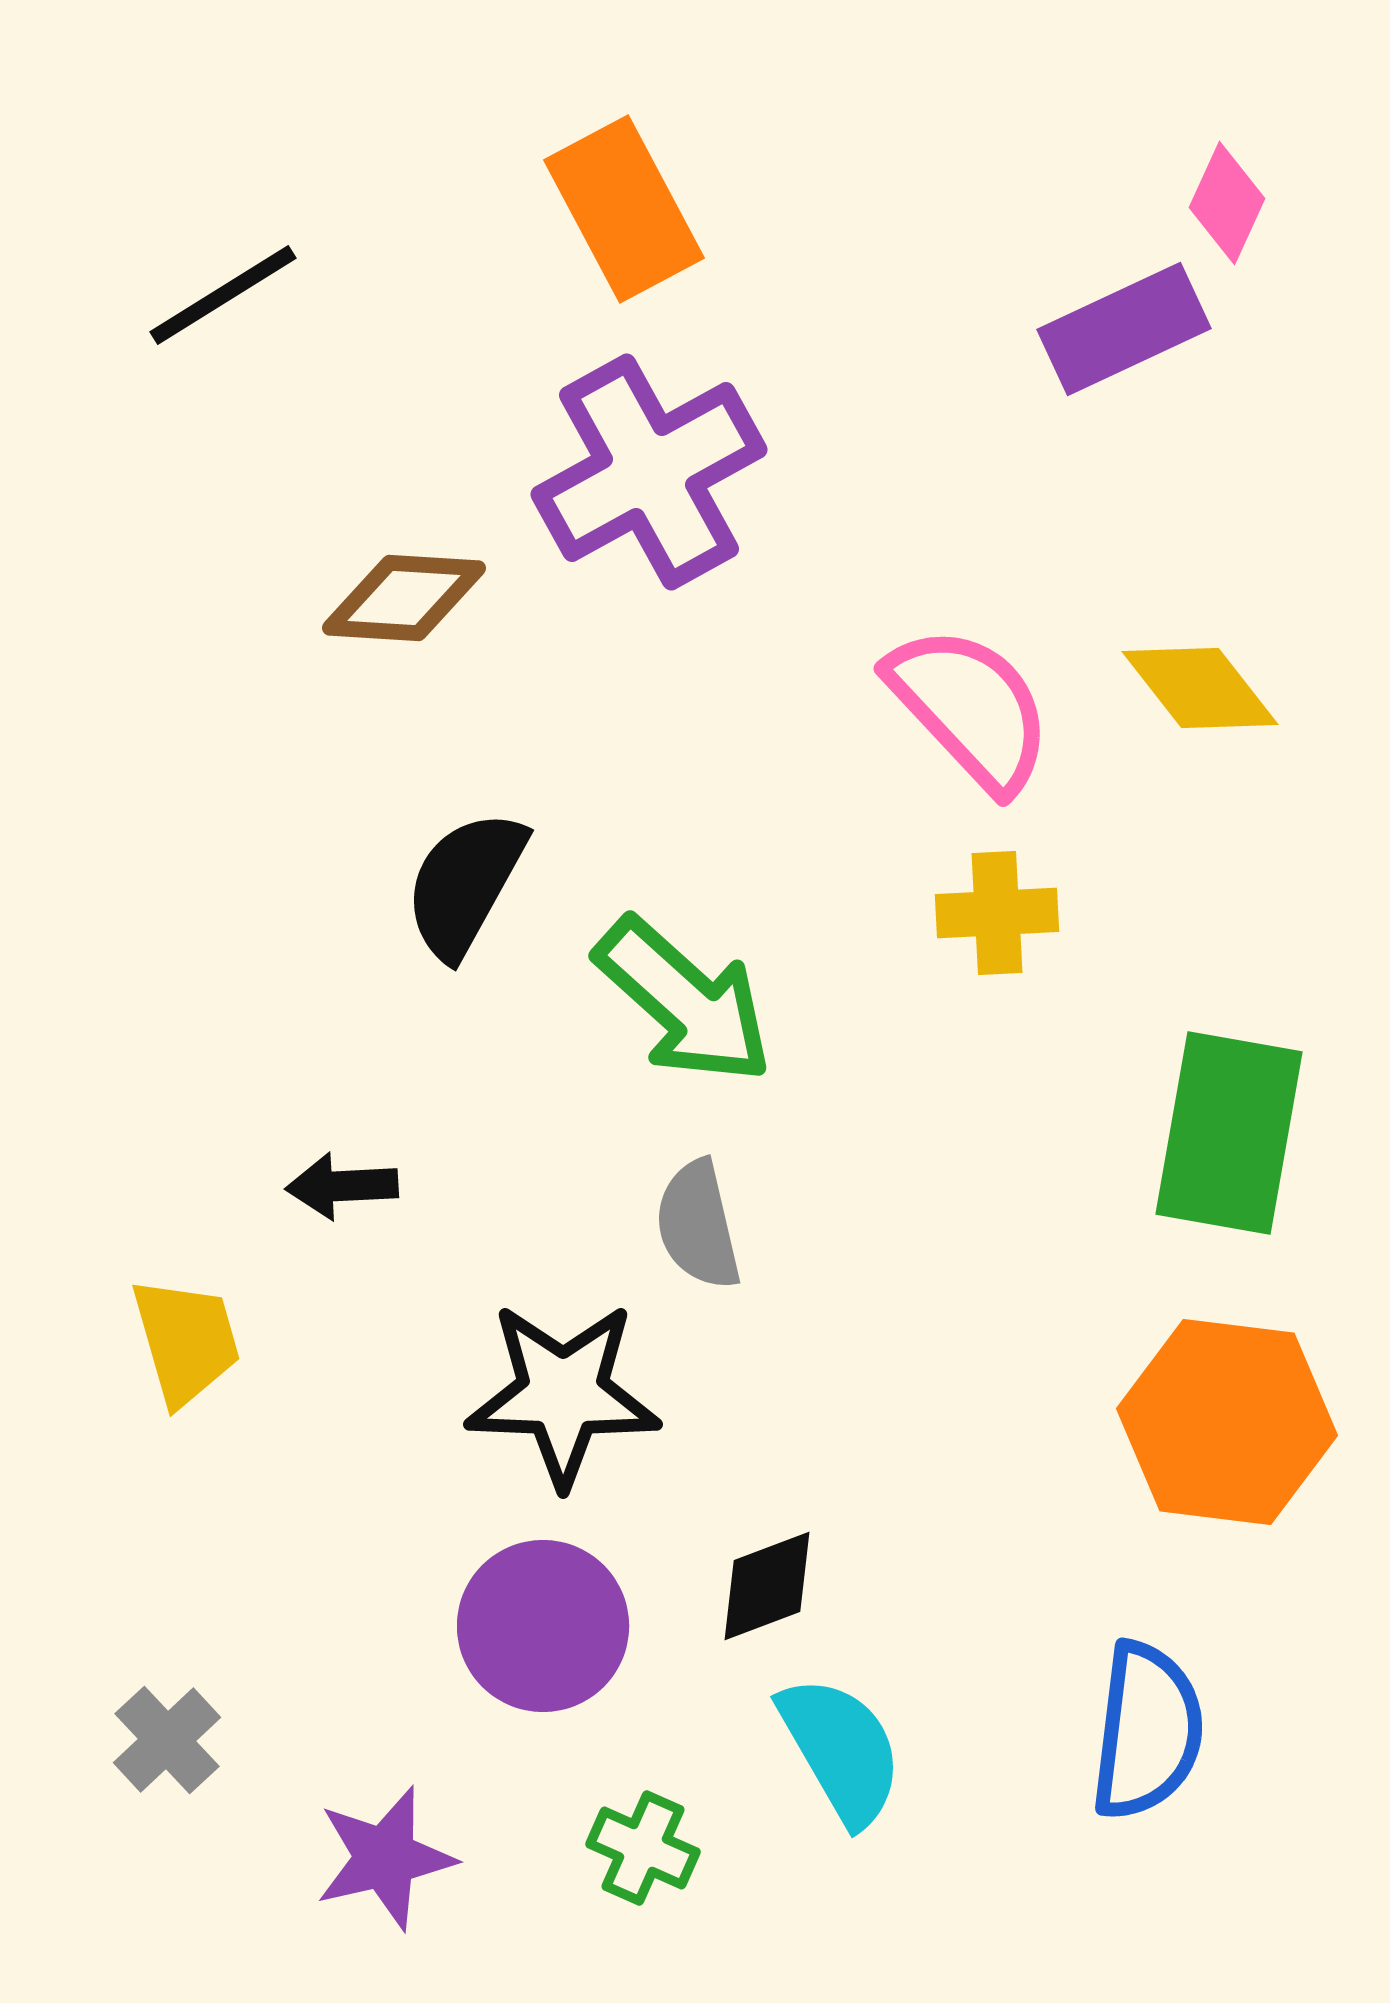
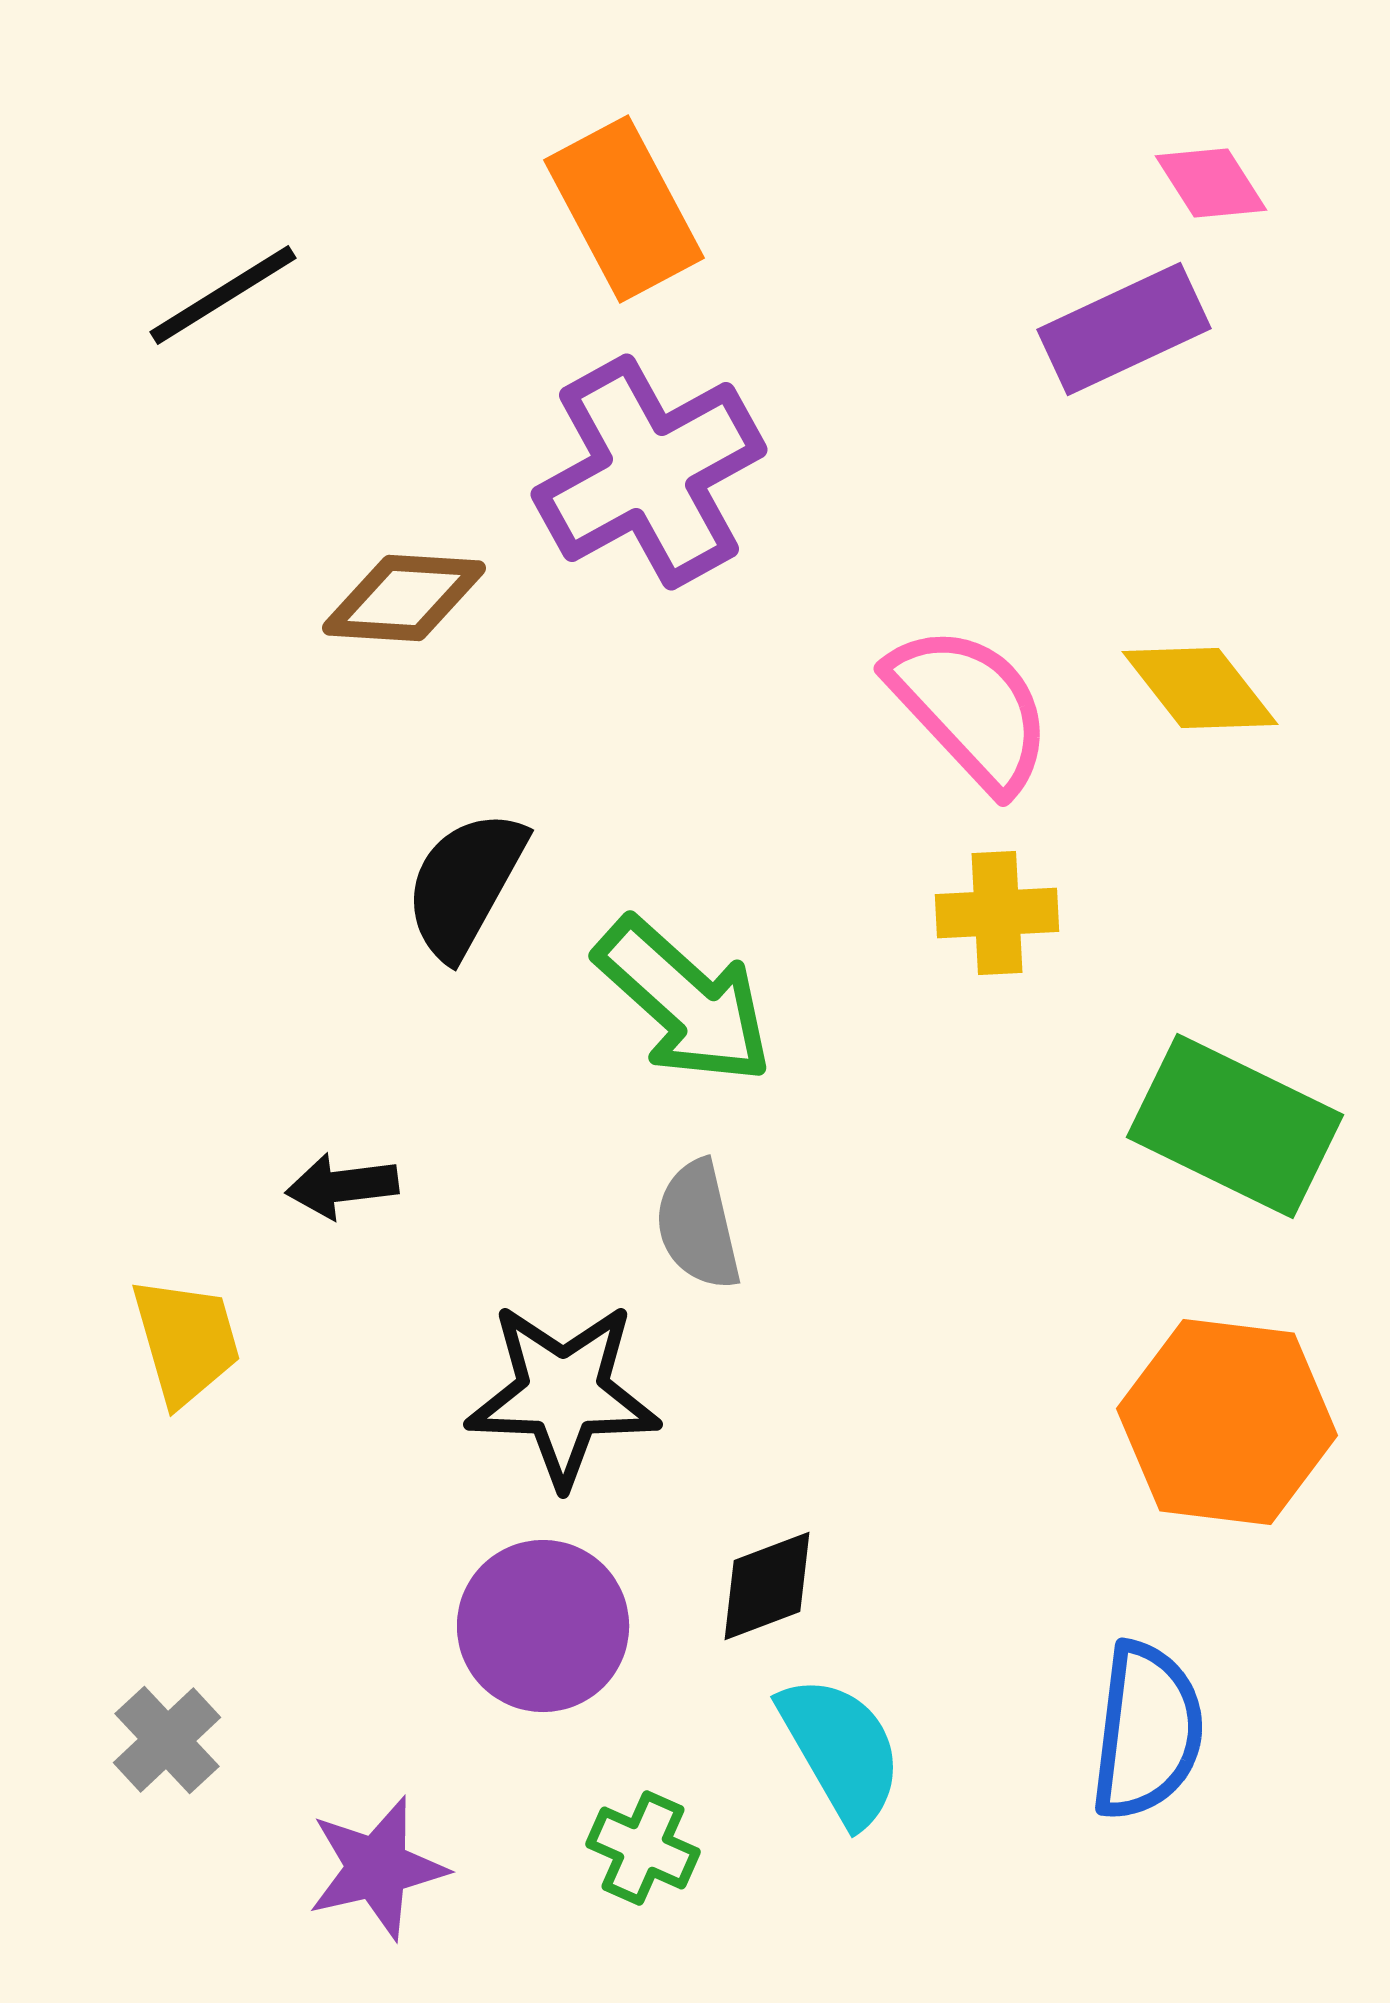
pink diamond: moved 16 px left, 20 px up; rotated 57 degrees counterclockwise
green rectangle: moved 6 px right, 7 px up; rotated 74 degrees counterclockwise
black arrow: rotated 4 degrees counterclockwise
purple star: moved 8 px left, 10 px down
